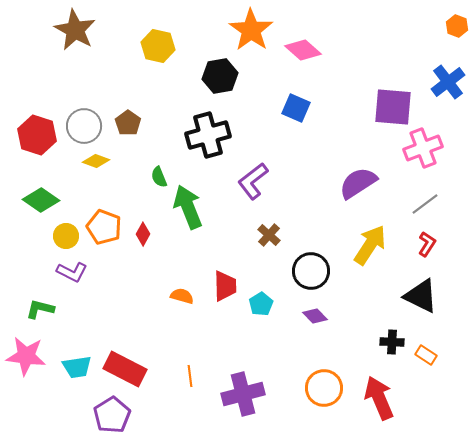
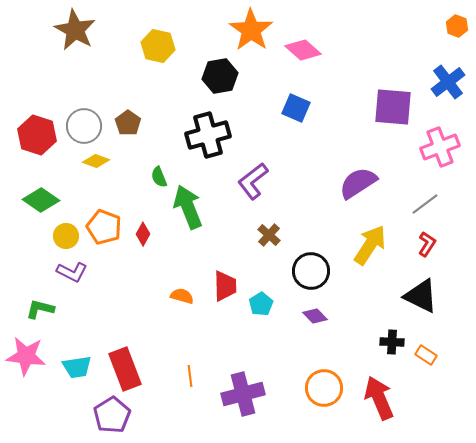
pink cross at (423, 148): moved 17 px right, 1 px up
red rectangle at (125, 369): rotated 42 degrees clockwise
